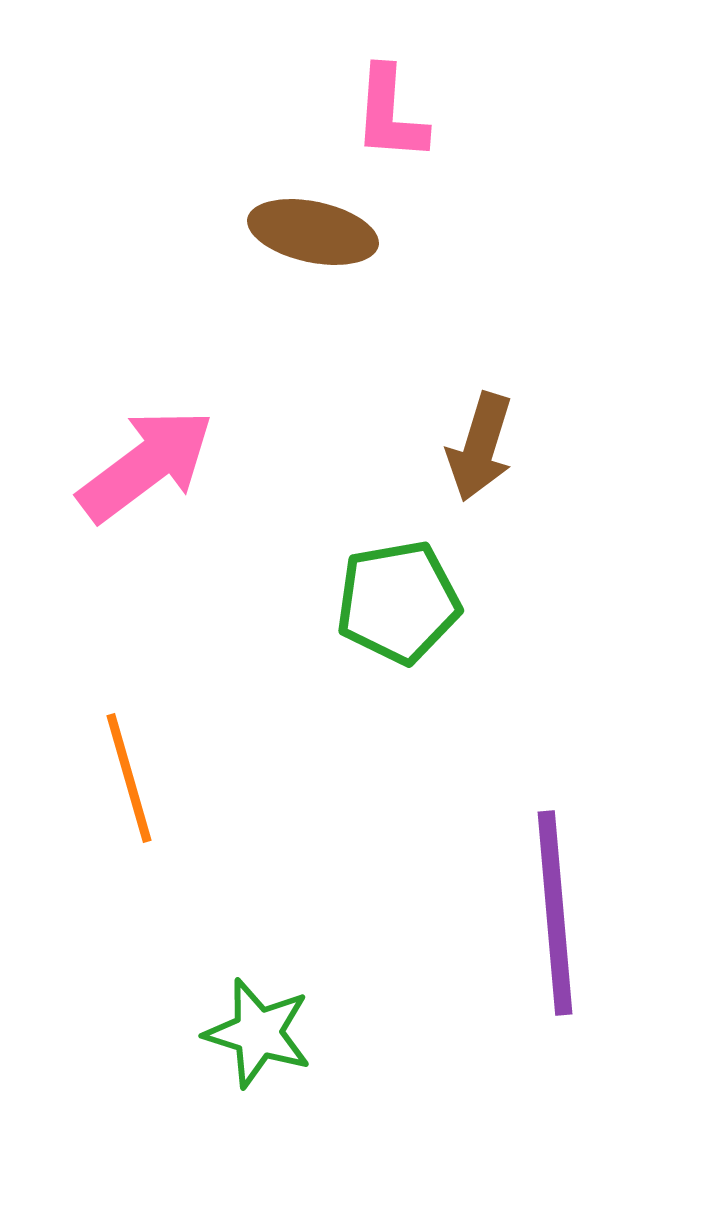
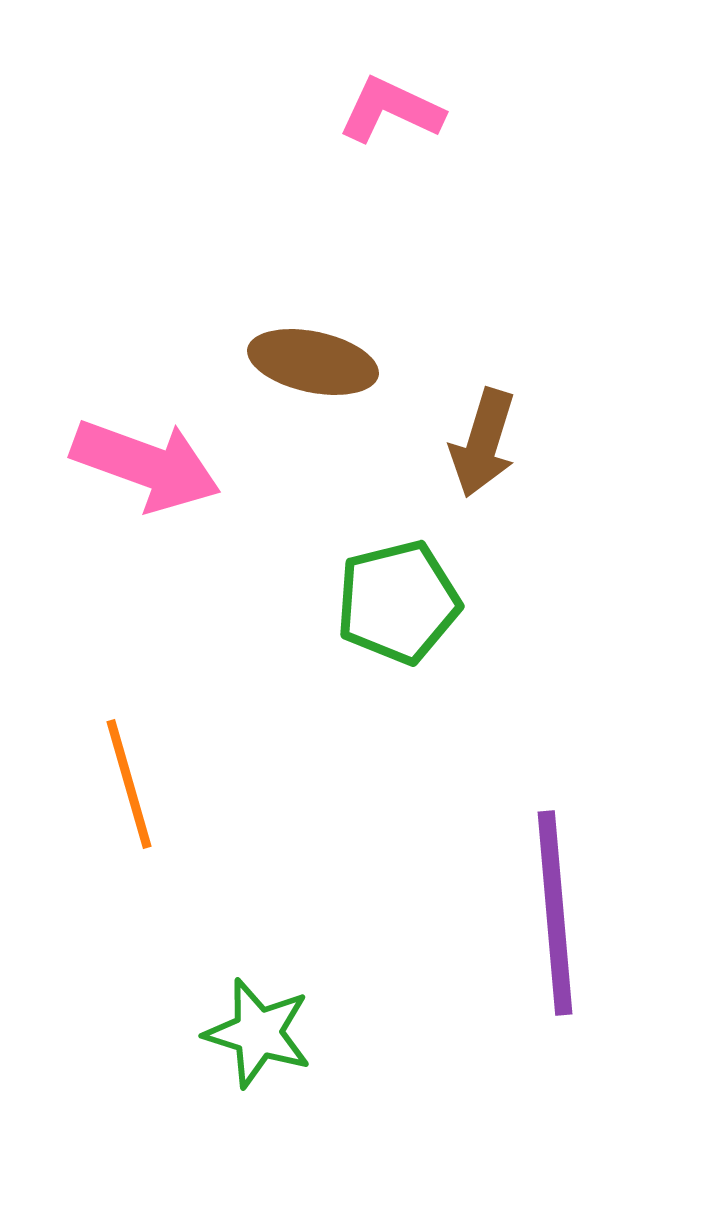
pink L-shape: moved 1 px right, 4 px up; rotated 111 degrees clockwise
brown ellipse: moved 130 px down
brown arrow: moved 3 px right, 4 px up
pink arrow: rotated 57 degrees clockwise
green pentagon: rotated 4 degrees counterclockwise
orange line: moved 6 px down
